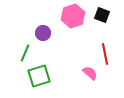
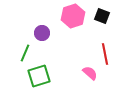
black square: moved 1 px down
purple circle: moved 1 px left
